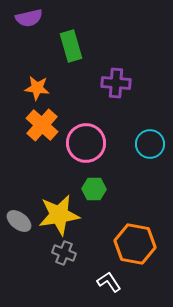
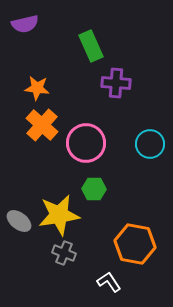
purple semicircle: moved 4 px left, 6 px down
green rectangle: moved 20 px right; rotated 8 degrees counterclockwise
